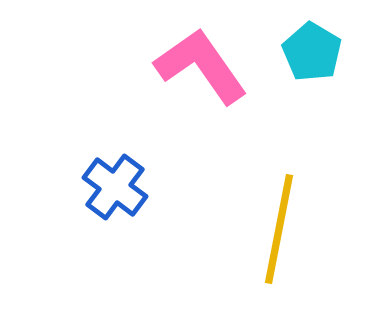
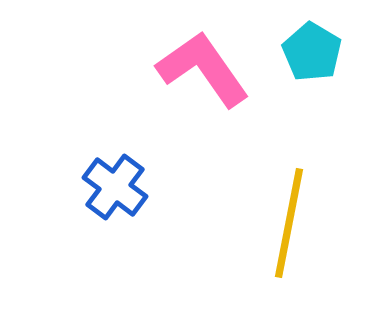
pink L-shape: moved 2 px right, 3 px down
yellow line: moved 10 px right, 6 px up
